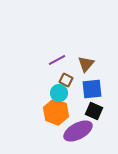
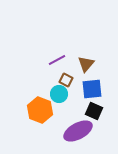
cyan circle: moved 1 px down
orange hexagon: moved 16 px left, 2 px up
